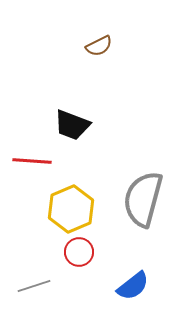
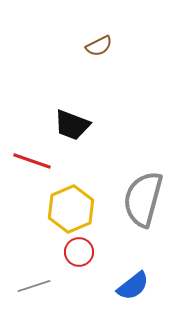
red line: rotated 15 degrees clockwise
